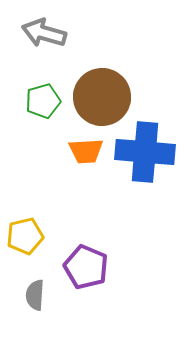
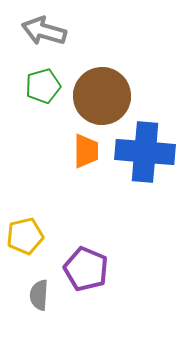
gray arrow: moved 2 px up
brown circle: moved 1 px up
green pentagon: moved 15 px up
orange trapezoid: rotated 87 degrees counterclockwise
purple pentagon: moved 2 px down
gray semicircle: moved 4 px right
